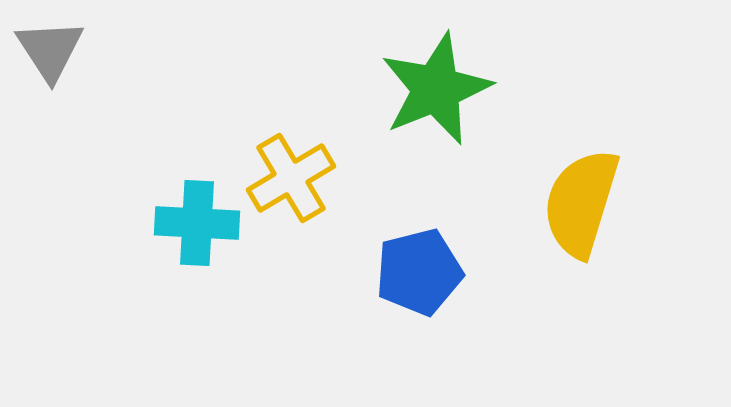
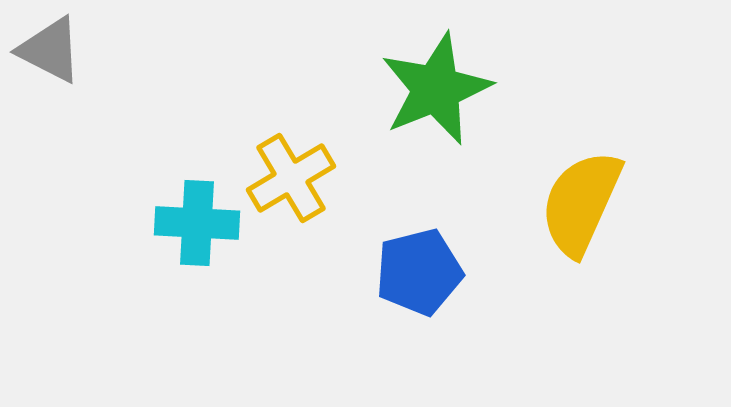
gray triangle: rotated 30 degrees counterclockwise
yellow semicircle: rotated 7 degrees clockwise
